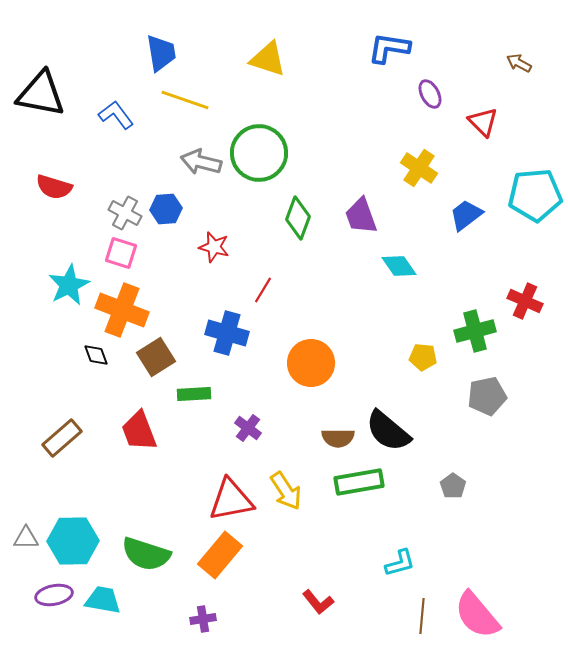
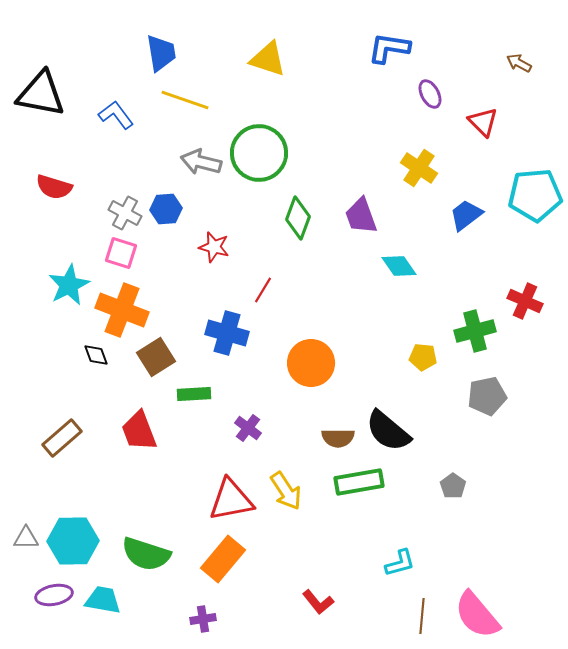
orange rectangle at (220, 555): moved 3 px right, 4 px down
